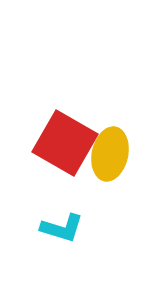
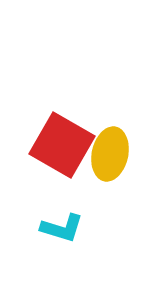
red square: moved 3 px left, 2 px down
